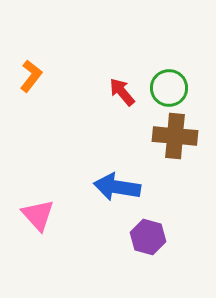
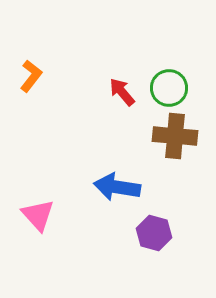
purple hexagon: moved 6 px right, 4 px up
